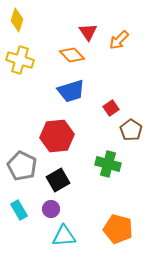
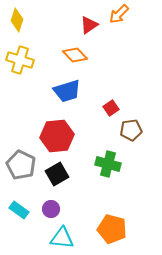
red triangle: moved 1 px right, 7 px up; rotated 30 degrees clockwise
orange arrow: moved 26 px up
orange diamond: moved 3 px right
blue trapezoid: moved 4 px left
brown pentagon: rotated 30 degrees clockwise
gray pentagon: moved 1 px left, 1 px up
black square: moved 1 px left, 6 px up
cyan rectangle: rotated 24 degrees counterclockwise
orange pentagon: moved 6 px left
cyan triangle: moved 2 px left, 2 px down; rotated 10 degrees clockwise
